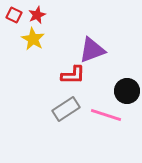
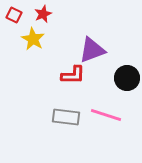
red star: moved 6 px right, 1 px up
black circle: moved 13 px up
gray rectangle: moved 8 px down; rotated 40 degrees clockwise
